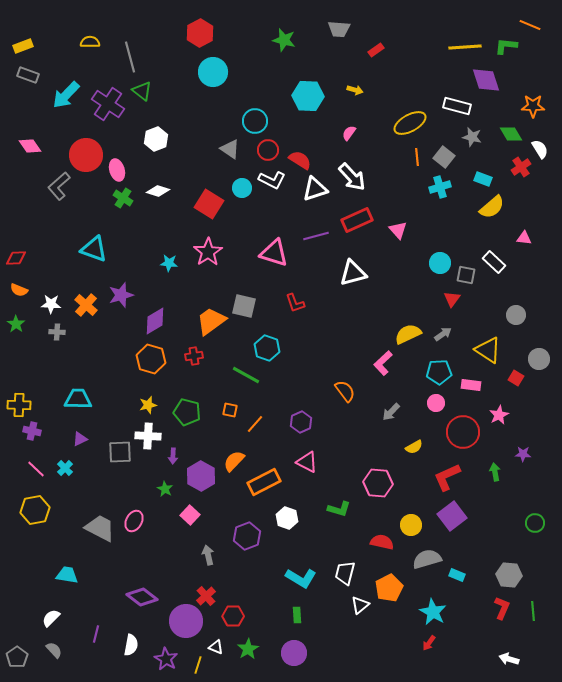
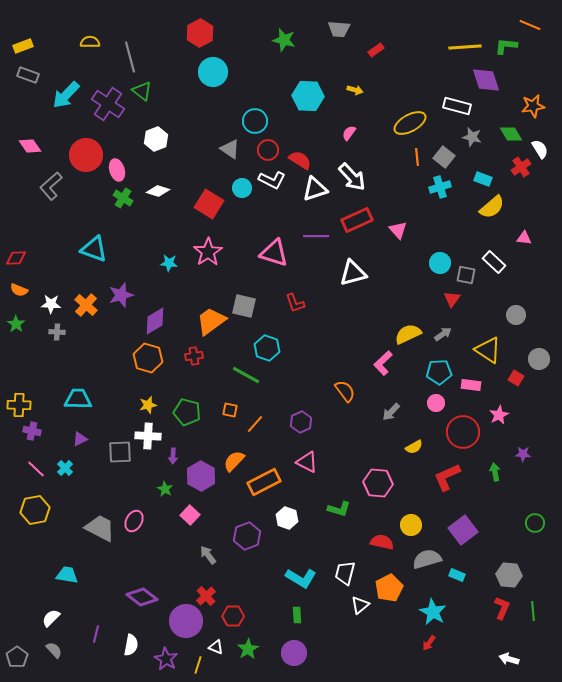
orange star at (533, 106): rotated 10 degrees counterclockwise
gray L-shape at (59, 186): moved 8 px left
purple line at (316, 236): rotated 15 degrees clockwise
orange hexagon at (151, 359): moved 3 px left, 1 px up
purple square at (452, 516): moved 11 px right, 14 px down
gray arrow at (208, 555): rotated 24 degrees counterclockwise
